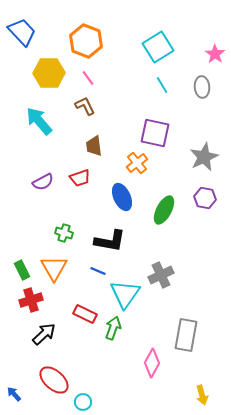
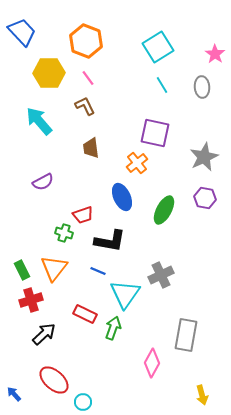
brown trapezoid: moved 3 px left, 2 px down
red trapezoid: moved 3 px right, 37 px down
orange triangle: rotated 8 degrees clockwise
